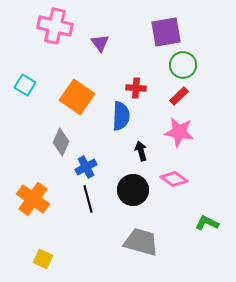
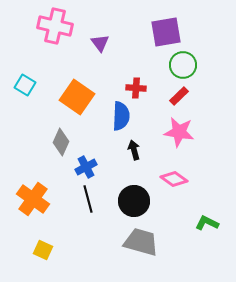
black arrow: moved 7 px left, 1 px up
black circle: moved 1 px right, 11 px down
yellow square: moved 9 px up
